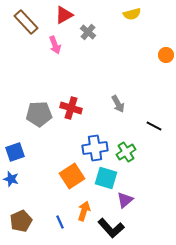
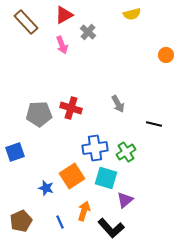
pink arrow: moved 7 px right
black line: moved 2 px up; rotated 14 degrees counterclockwise
blue star: moved 35 px right, 9 px down
